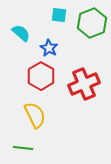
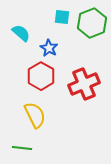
cyan square: moved 3 px right, 2 px down
green line: moved 1 px left
